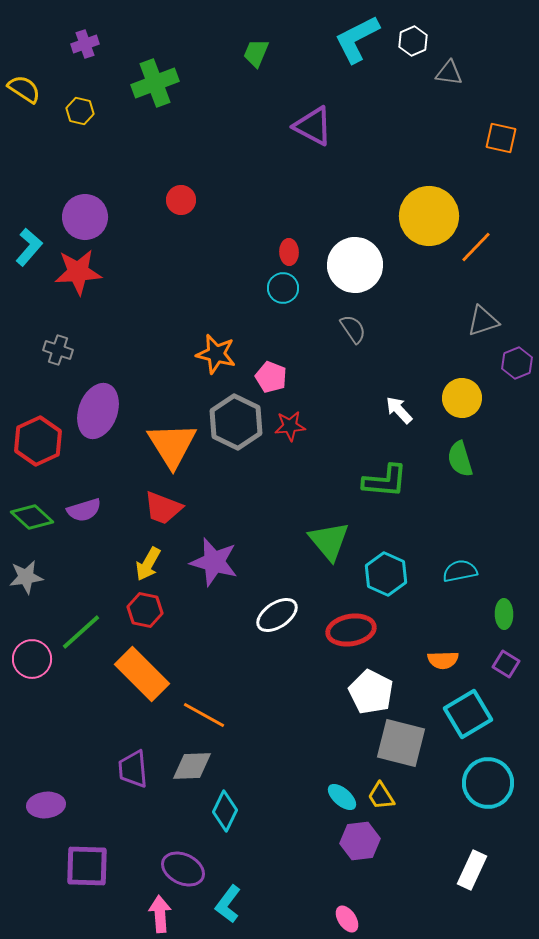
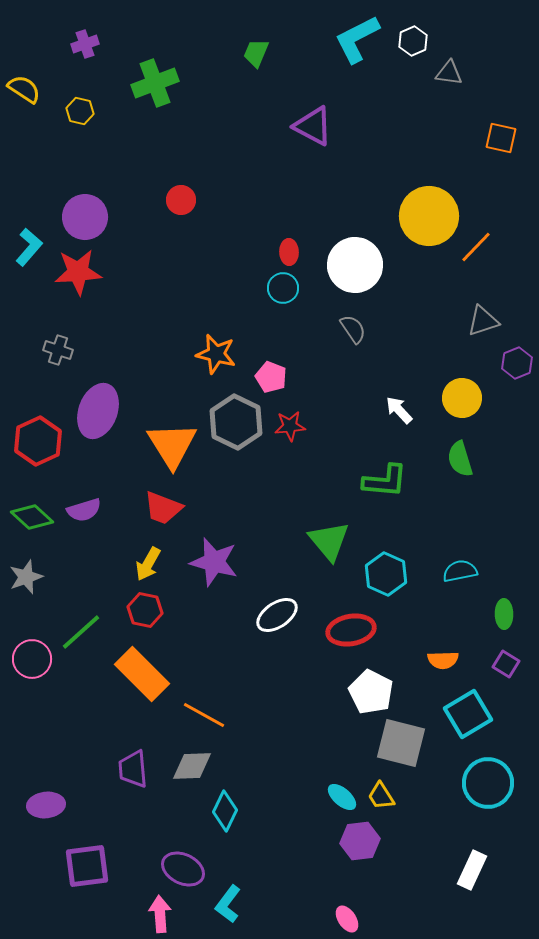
gray star at (26, 577): rotated 12 degrees counterclockwise
purple square at (87, 866): rotated 9 degrees counterclockwise
